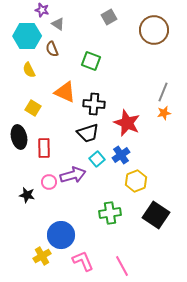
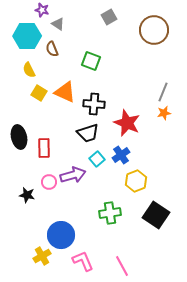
yellow square: moved 6 px right, 15 px up
